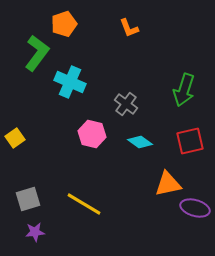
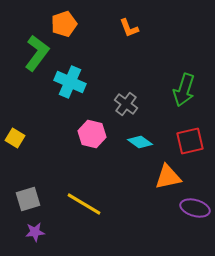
yellow square: rotated 24 degrees counterclockwise
orange triangle: moved 7 px up
